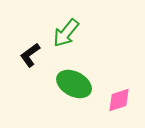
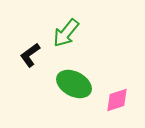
pink diamond: moved 2 px left
